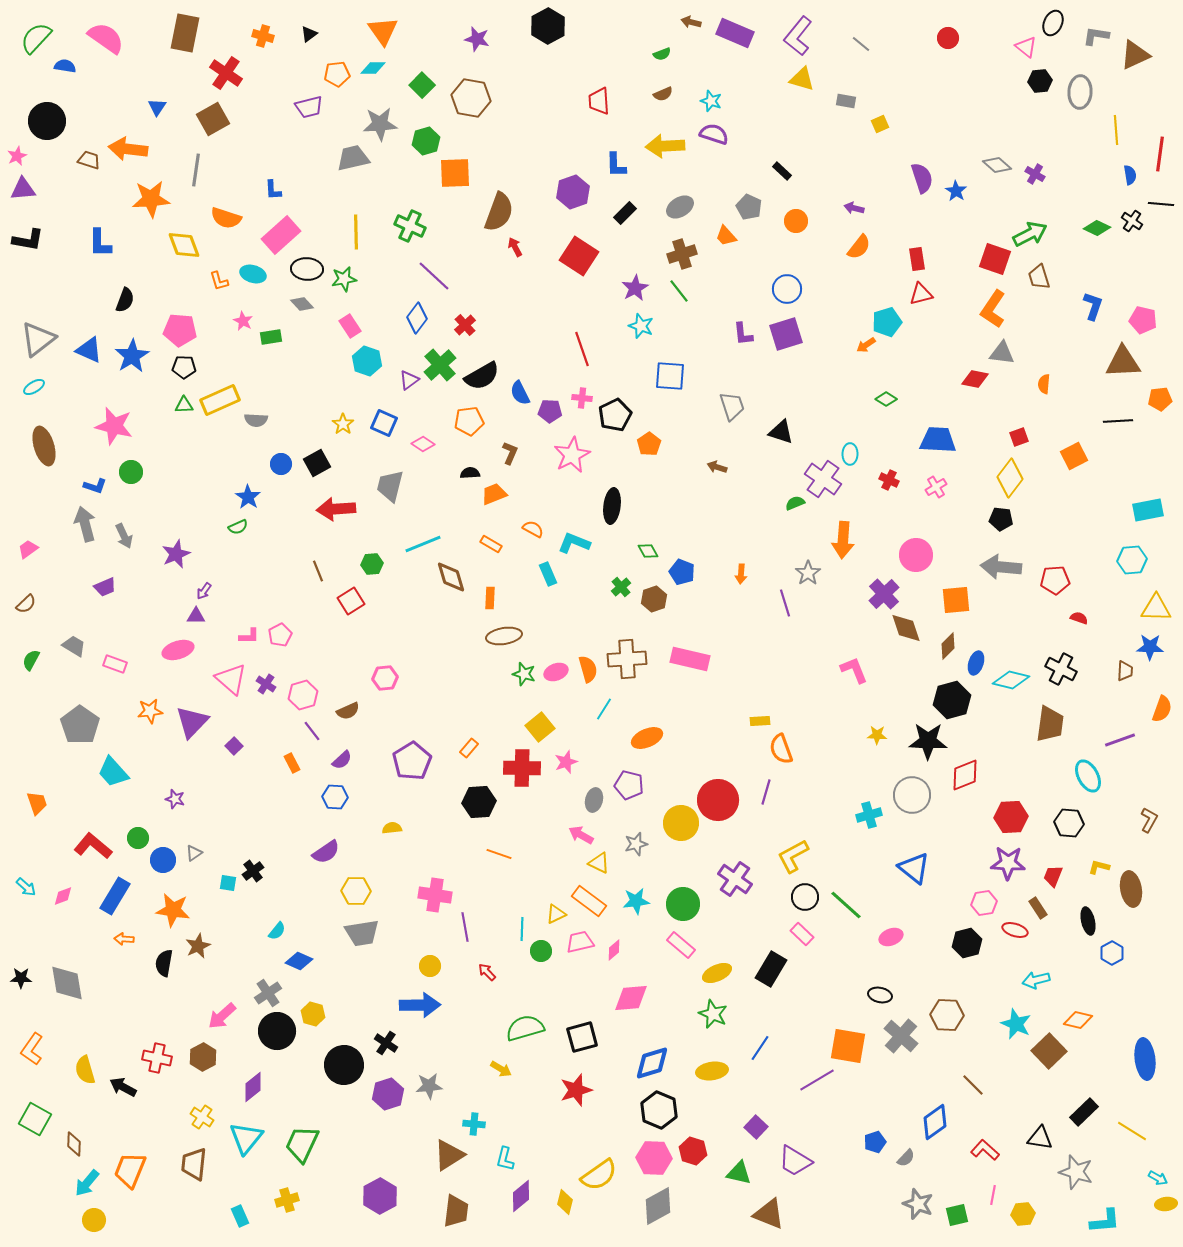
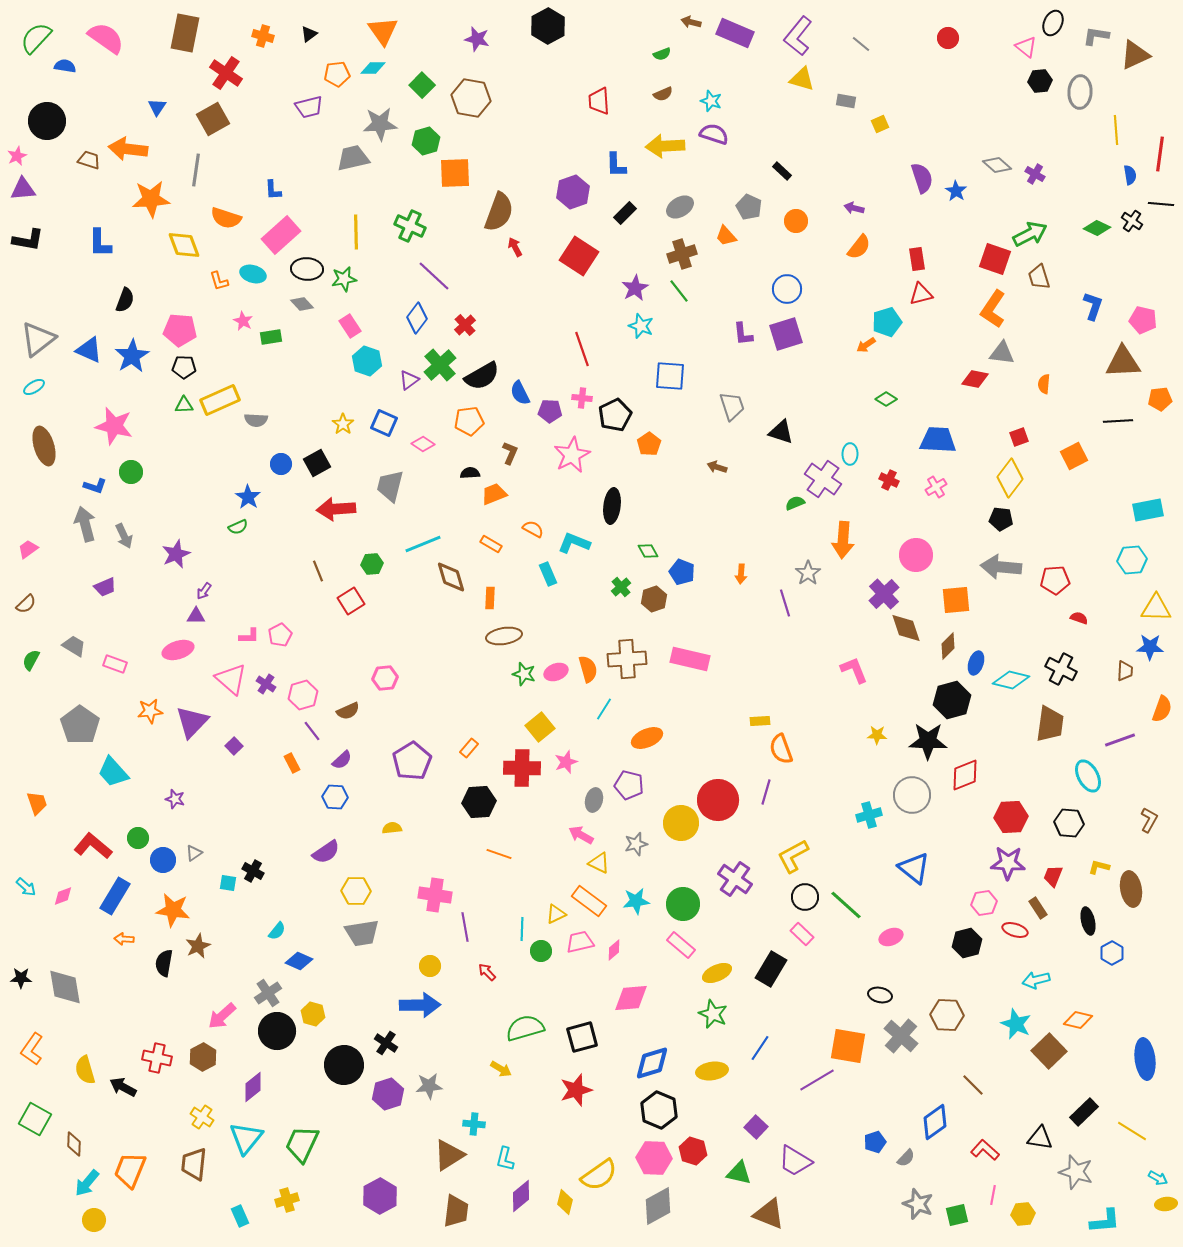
black cross at (253, 871): rotated 25 degrees counterclockwise
gray diamond at (67, 983): moved 2 px left, 4 px down
